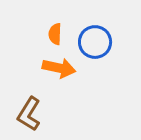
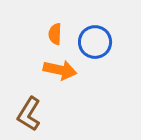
orange arrow: moved 1 px right, 2 px down
